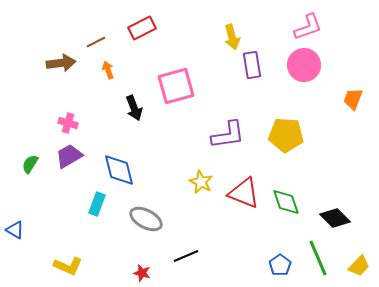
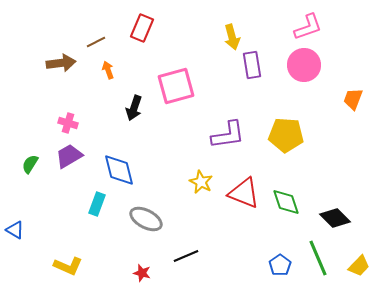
red rectangle: rotated 40 degrees counterclockwise
black arrow: rotated 40 degrees clockwise
